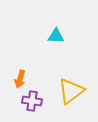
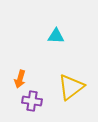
yellow triangle: moved 4 px up
